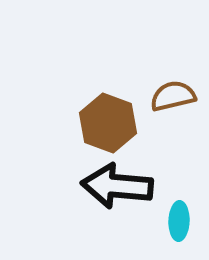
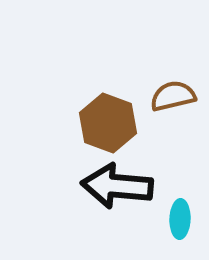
cyan ellipse: moved 1 px right, 2 px up
